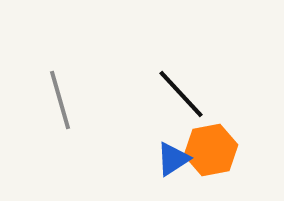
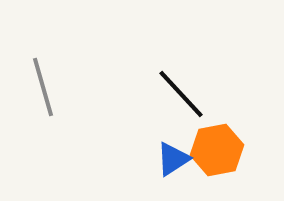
gray line: moved 17 px left, 13 px up
orange hexagon: moved 6 px right
